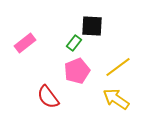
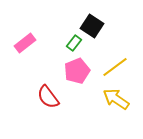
black square: rotated 30 degrees clockwise
yellow line: moved 3 px left
